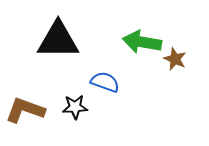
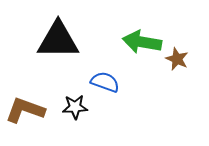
brown star: moved 2 px right
